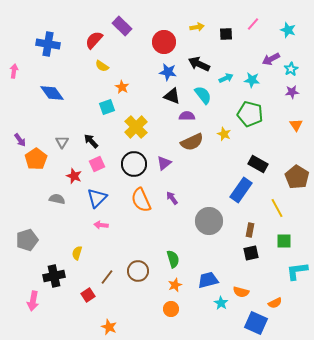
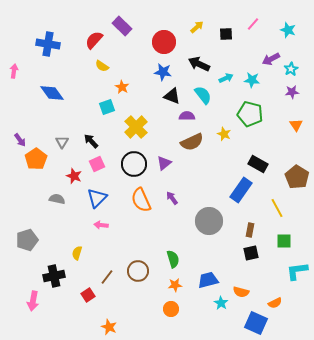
yellow arrow at (197, 27): rotated 32 degrees counterclockwise
blue star at (168, 72): moved 5 px left
orange star at (175, 285): rotated 16 degrees clockwise
